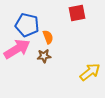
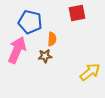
blue pentagon: moved 3 px right, 3 px up
orange semicircle: moved 4 px right, 2 px down; rotated 24 degrees clockwise
pink arrow: moved 1 px down; rotated 36 degrees counterclockwise
brown star: moved 1 px right
